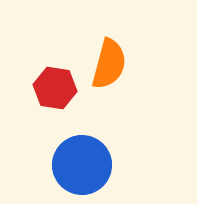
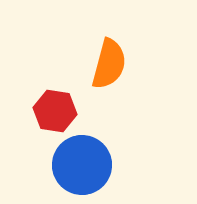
red hexagon: moved 23 px down
